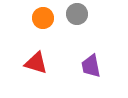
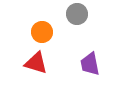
orange circle: moved 1 px left, 14 px down
purple trapezoid: moved 1 px left, 2 px up
